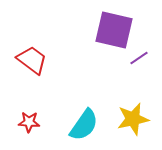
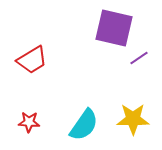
purple square: moved 2 px up
red trapezoid: rotated 112 degrees clockwise
yellow star: rotated 12 degrees clockwise
